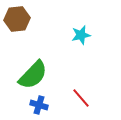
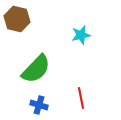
brown hexagon: rotated 20 degrees clockwise
green semicircle: moved 3 px right, 6 px up
red line: rotated 30 degrees clockwise
